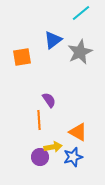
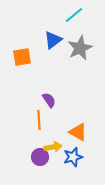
cyan line: moved 7 px left, 2 px down
gray star: moved 4 px up
